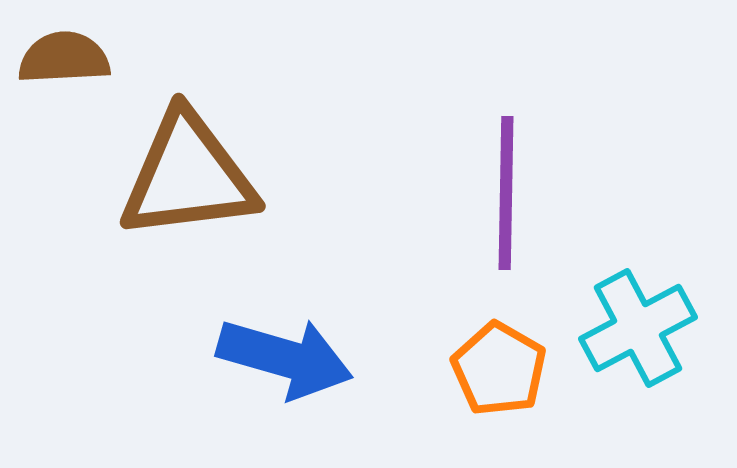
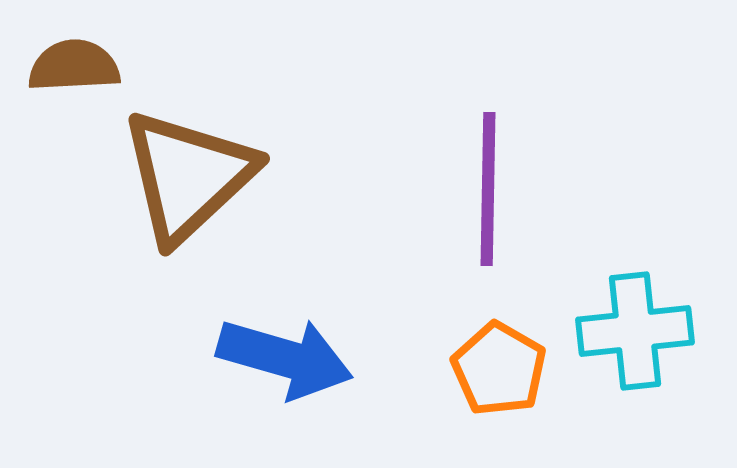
brown semicircle: moved 10 px right, 8 px down
brown triangle: rotated 36 degrees counterclockwise
purple line: moved 18 px left, 4 px up
cyan cross: moved 3 px left, 3 px down; rotated 22 degrees clockwise
